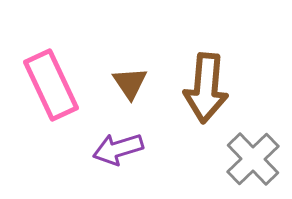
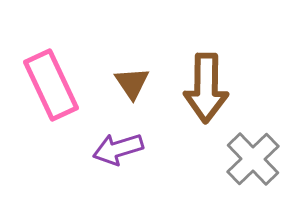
brown triangle: moved 2 px right
brown arrow: rotated 4 degrees counterclockwise
